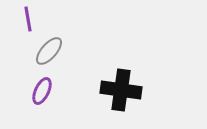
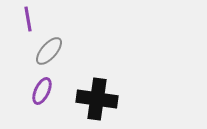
black cross: moved 24 px left, 9 px down
